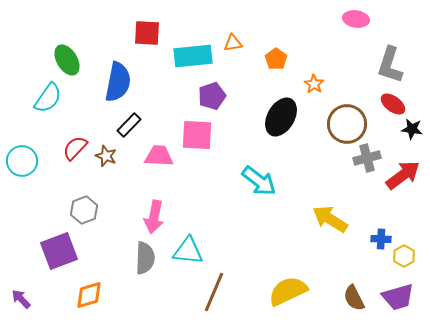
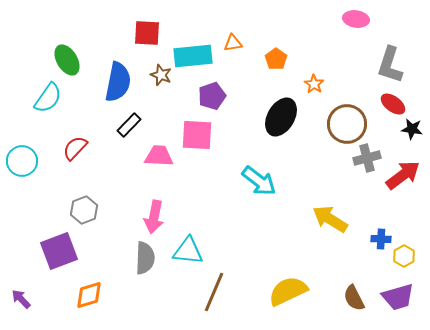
brown star: moved 55 px right, 81 px up
